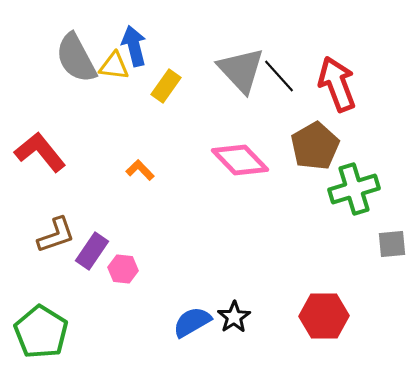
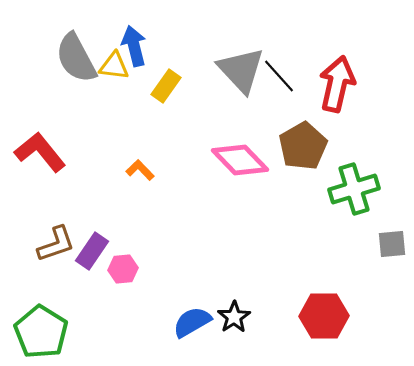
red arrow: rotated 34 degrees clockwise
brown pentagon: moved 12 px left
brown L-shape: moved 9 px down
pink hexagon: rotated 12 degrees counterclockwise
